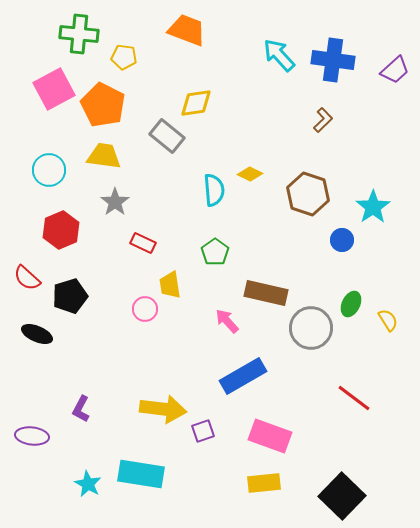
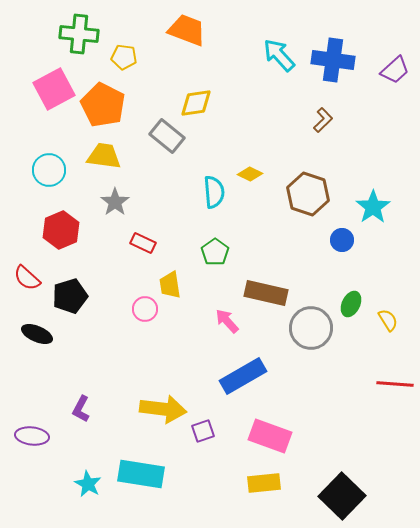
cyan semicircle at (214, 190): moved 2 px down
red line at (354, 398): moved 41 px right, 14 px up; rotated 33 degrees counterclockwise
